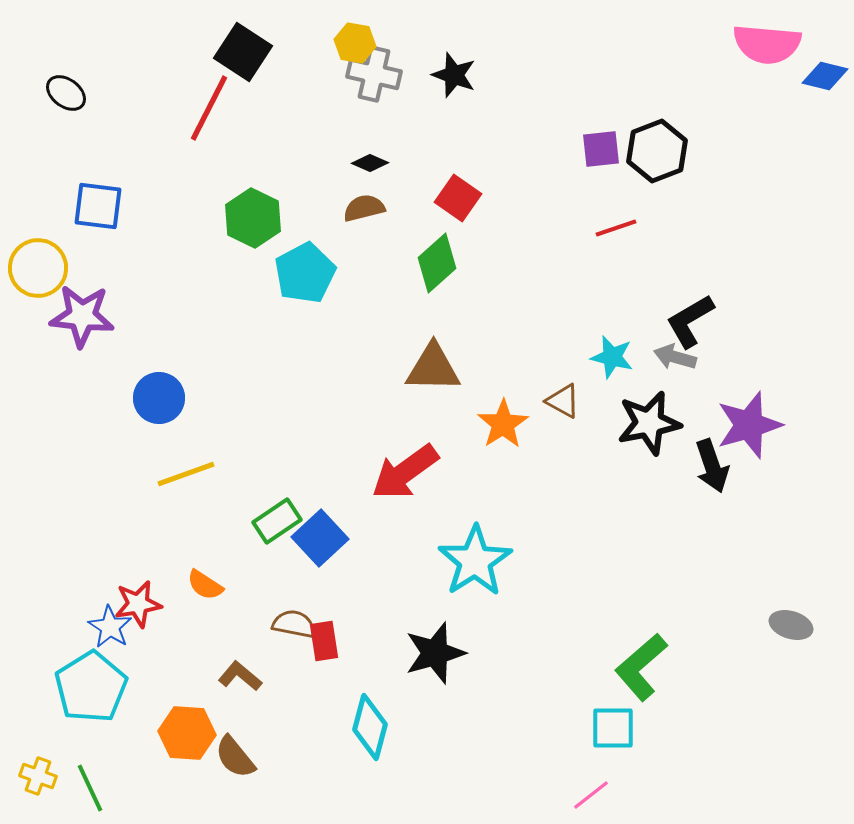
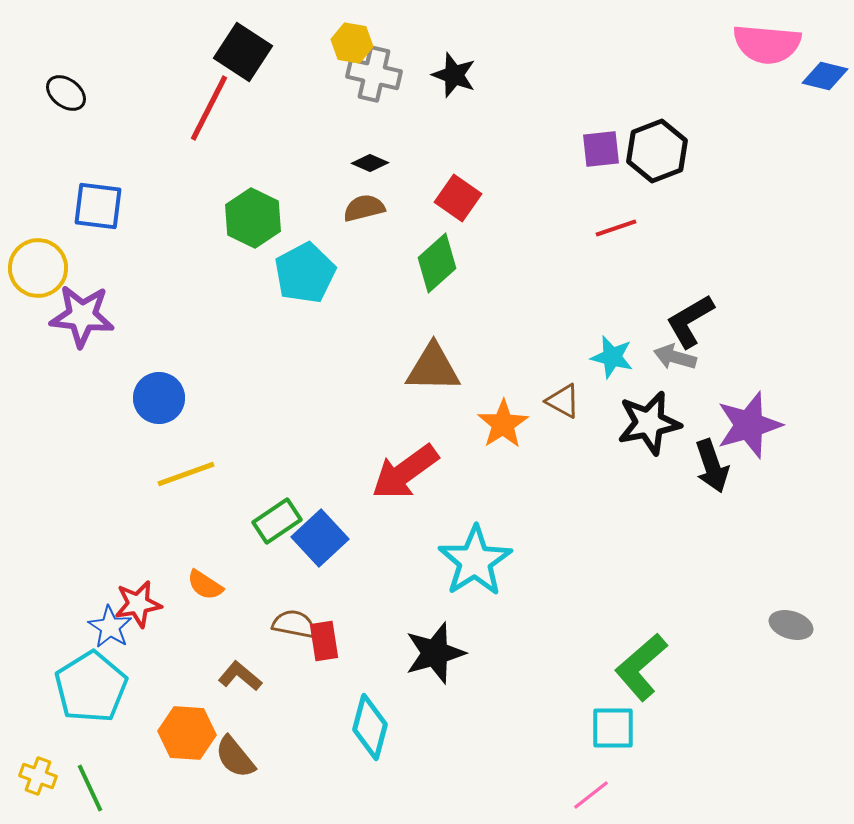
yellow hexagon at (355, 43): moved 3 px left
